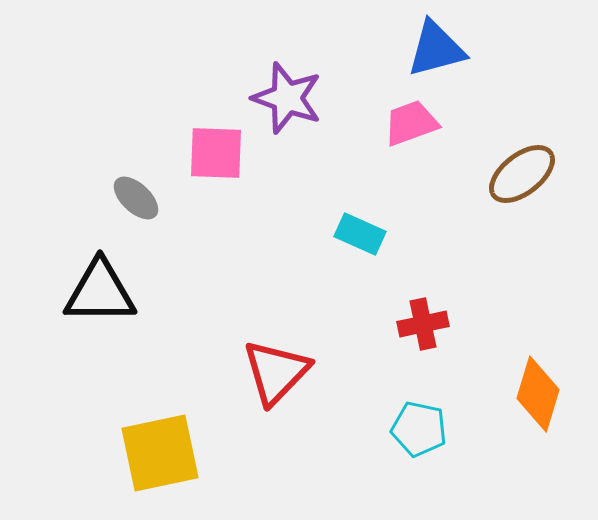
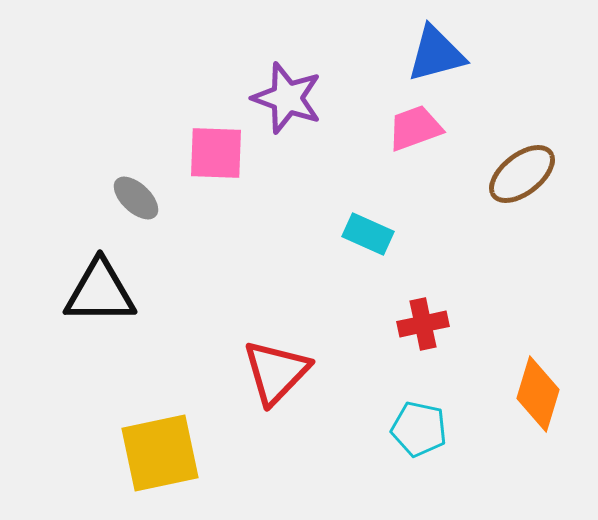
blue triangle: moved 5 px down
pink trapezoid: moved 4 px right, 5 px down
cyan rectangle: moved 8 px right
